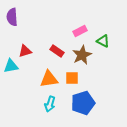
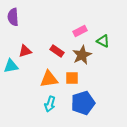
purple semicircle: moved 1 px right
